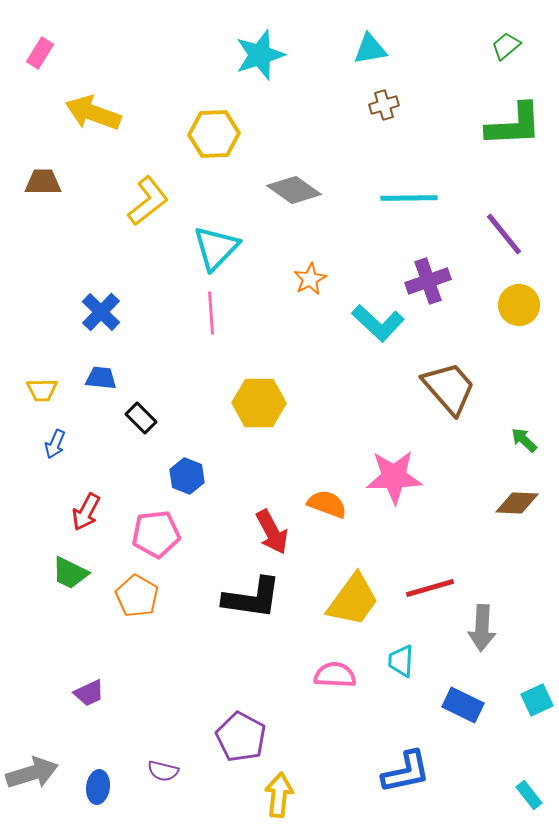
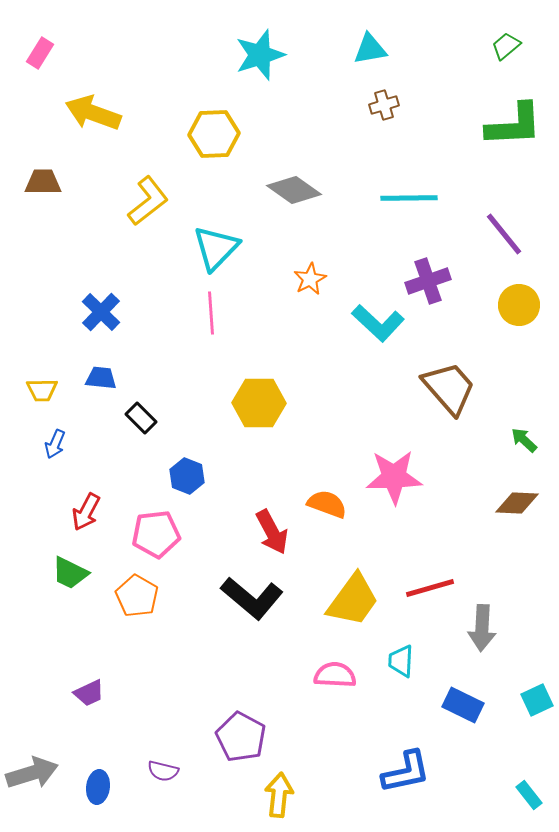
black L-shape at (252, 598): rotated 32 degrees clockwise
